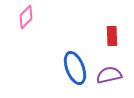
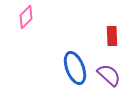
purple semicircle: rotated 55 degrees clockwise
